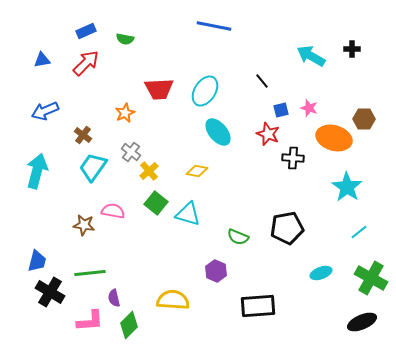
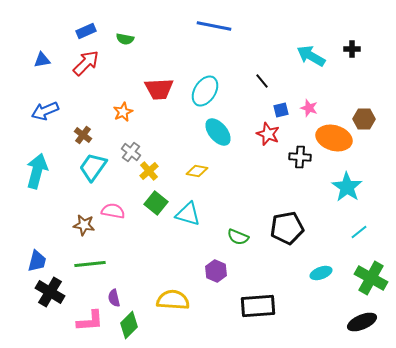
orange star at (125, 113): moved 2 px left, 1 px up
black cross at (293, 158): moved 7 px right, 1 px up
green line at (90, 273): moved 9 px up
